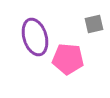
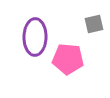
purple ellipse: rotated 18 degrees clockwise
